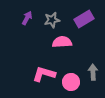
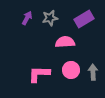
gray star: moved 2 px left, 2 px up
pink semicircle: moved 3 px right
pink L-shape: moved 5 px left; rotated 15 degrees counterclockwise
pink circle: moved 12 px up
